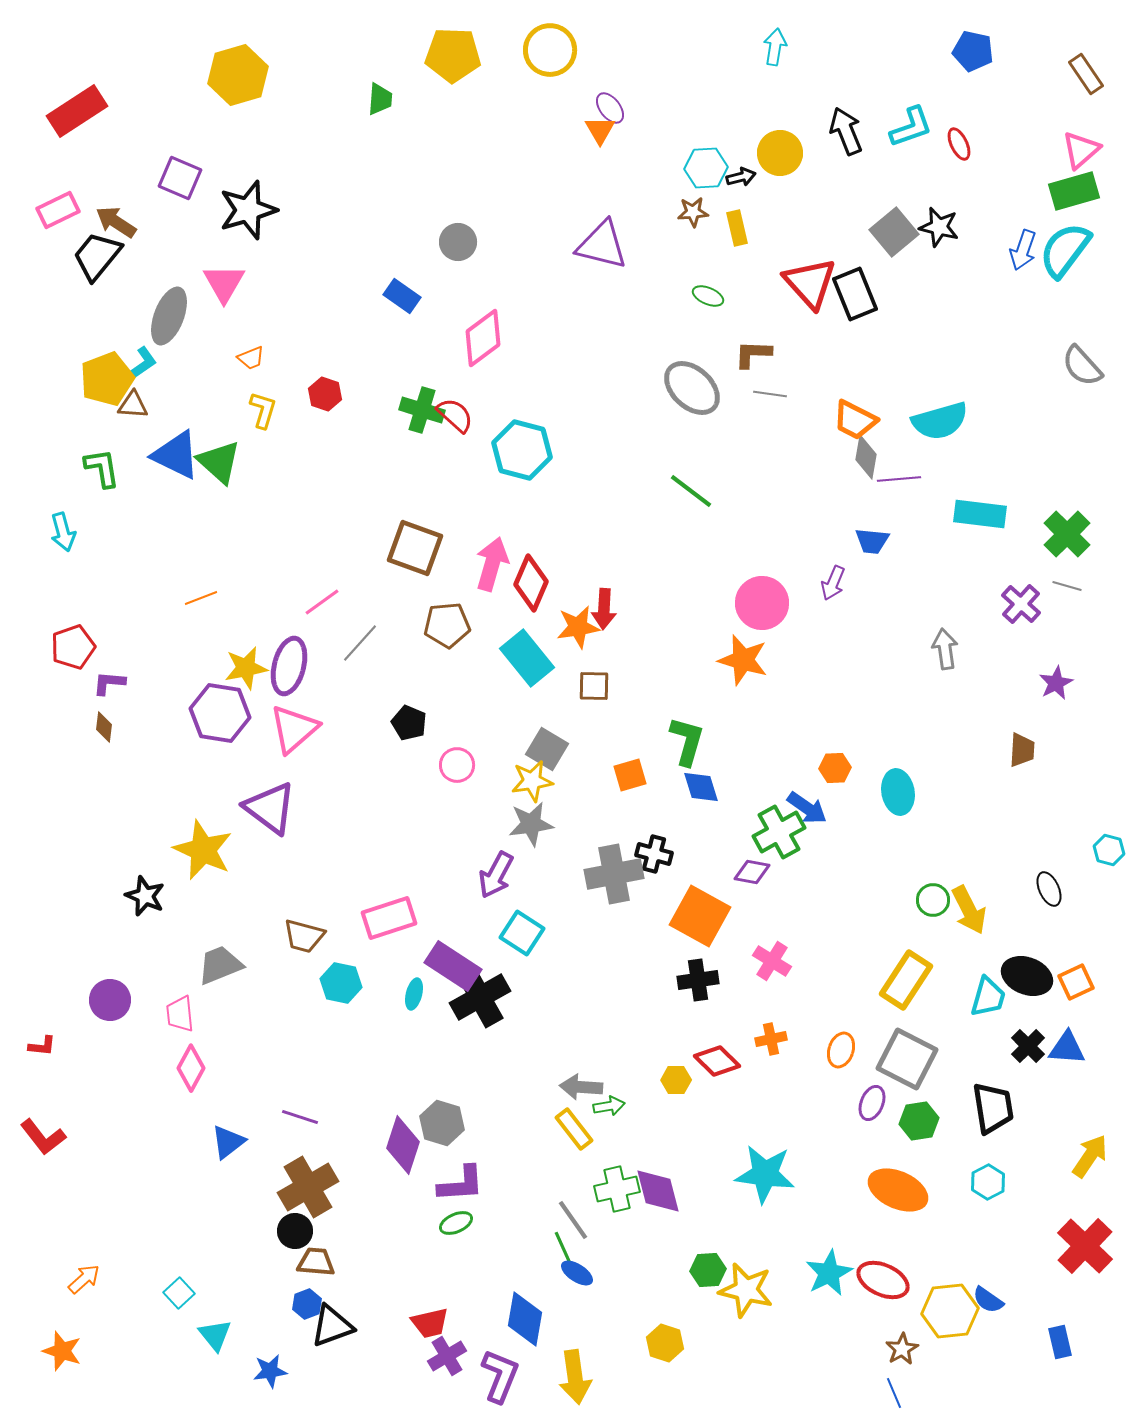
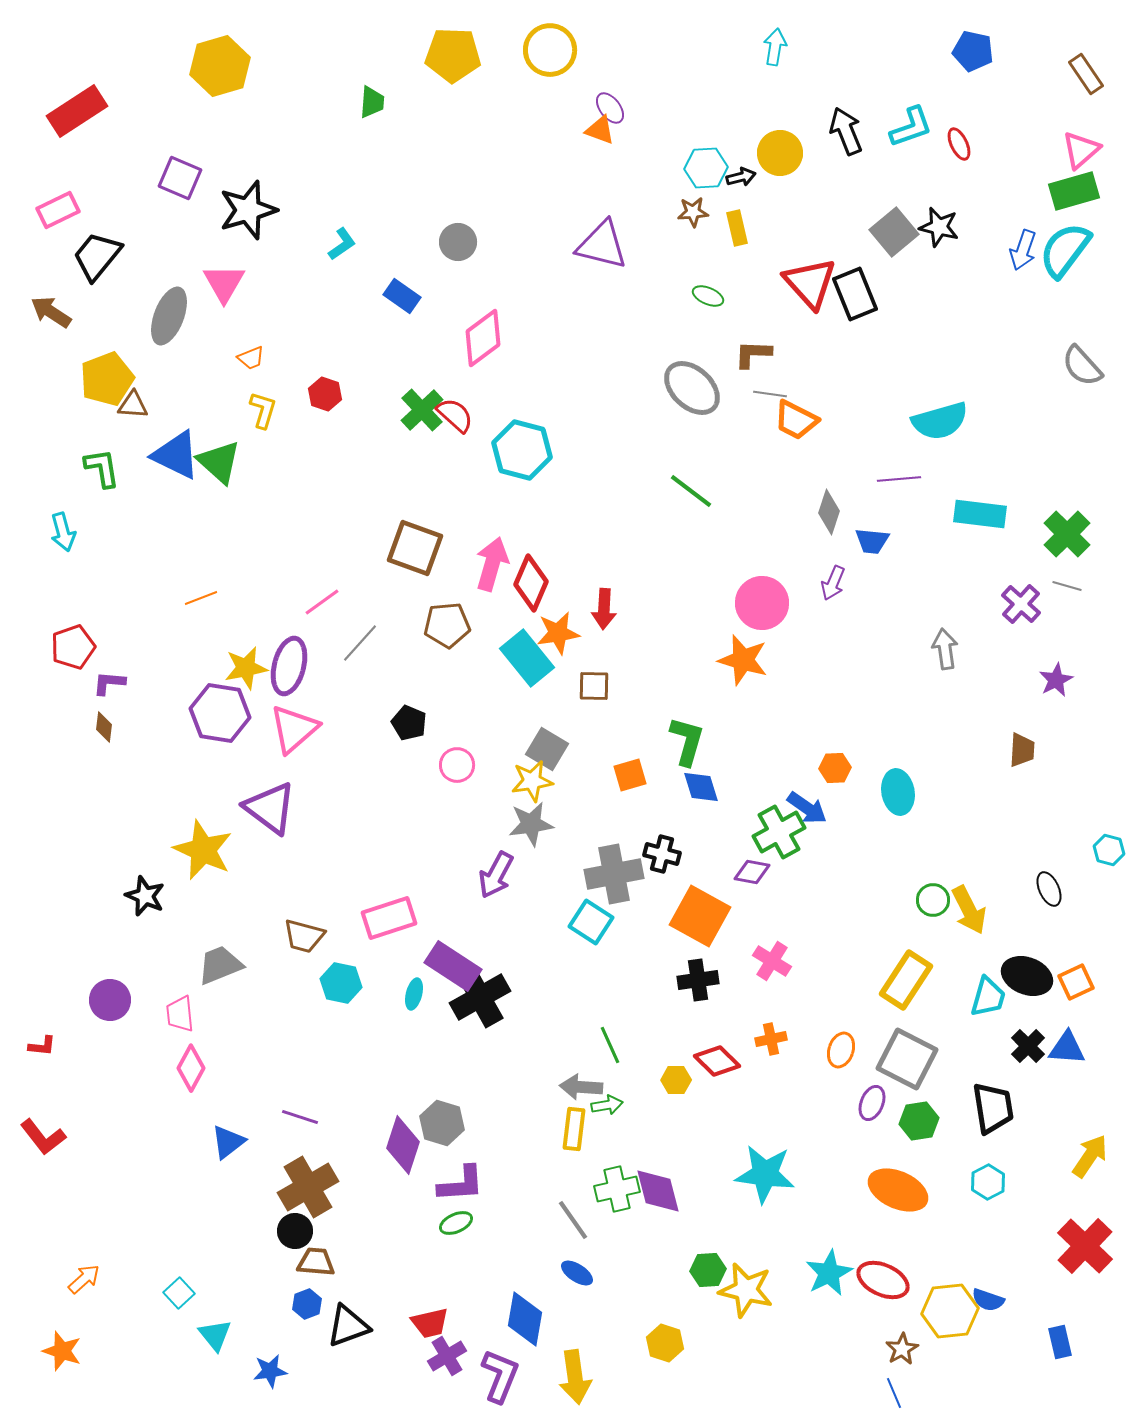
yellow hexagon at (238, 75): moved 18 px left, 9 px up
green trapezoid at (380, 99): moved 8 px left, 3 px down
orange triangle at (600, 130): rotated 40 degrees counterclockwise
brown arrow at (116, 222): moved 65 px left, 90 px down
cyan L-shape at (143, 363): moved 199 px right, 119 px up
green cross at (422, 410): rotated 30 degrees clockwise
orange trapezoid at (855, 420): moved 59 px left
gray diamond at (866, 457): moved 37 px left, 55 px down; rotated 9 degrees clockwise
orange star at (578, 627): moved 20 px left, 6 px down
purple star at (1056, 683): moved 3 px up
black cross at (654, 854): moved 8 px right
cyan square at (522, 933): moved 69 px right, 11 px up
green arrow at (609, 1106): moved 2 px left, 1 px up
yellow rectangle at (574, 1129): rotated 45 degrees clockwise
green line at (564, 1250): moved 46 px right, 205 px up
blue semicircle at (988, 1300): rotated 16 degrees counterclockwise
black triangle at (332, 1326): moved 16 px right
